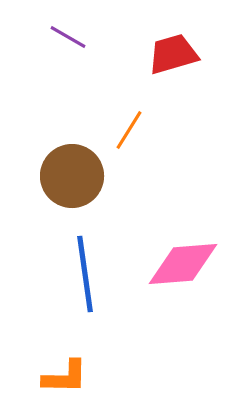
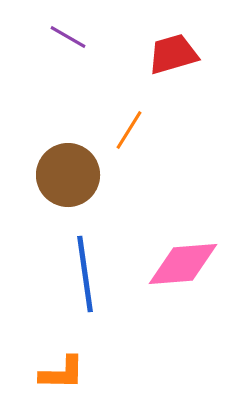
brown circle: moved 4 px left, 1 px up
orange L-shape: moved 3 px left, 4 px up
